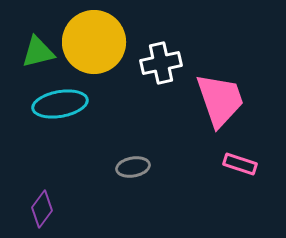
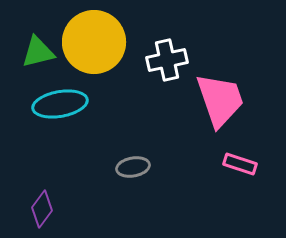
white cross: moved 6 px right, 3 px up
